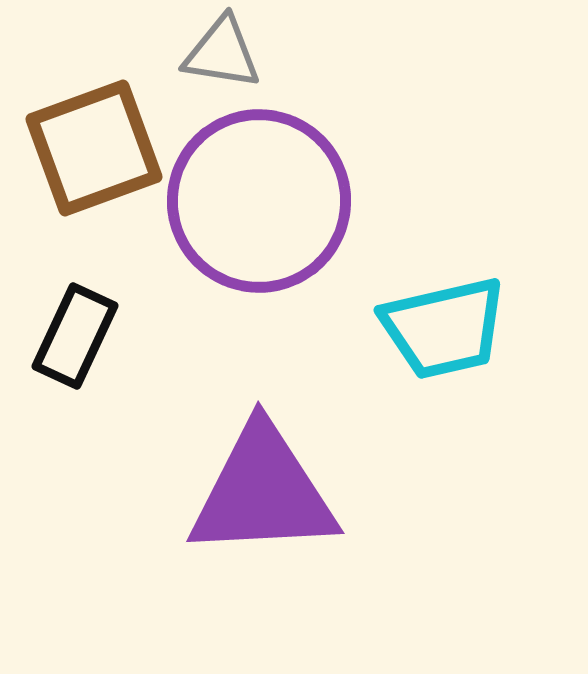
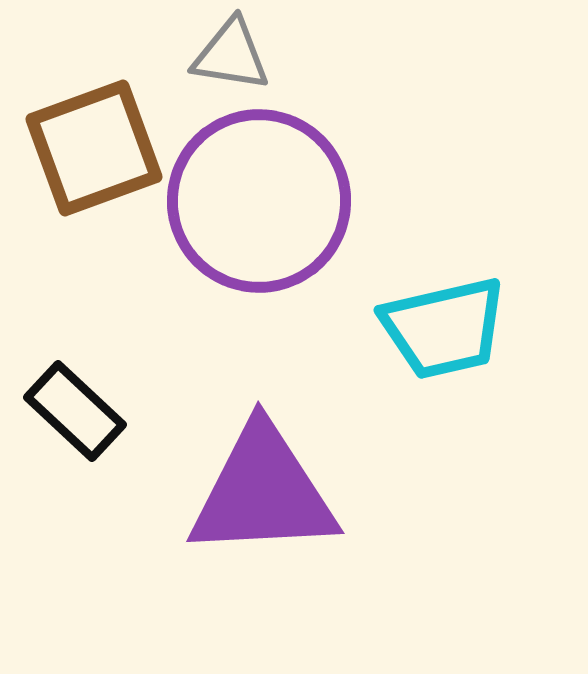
gray triangle: moved 9 px right, 2 px down
black rectangle: moved 75 px down; rotated 72 degrees counterclockwise
